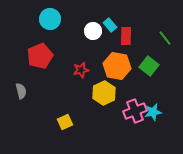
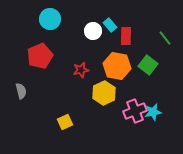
green square: moved 1 px left, 1 px up
